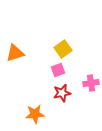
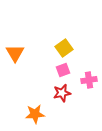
yellow square: moved 1 px right, 1 px up
orange triangle: rotated 42 degrees counterclockwise
pink square: moved 5 px right
pink cross: moved 2 px left, 3 px up
